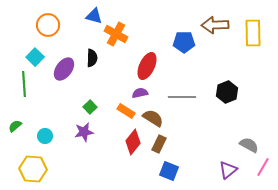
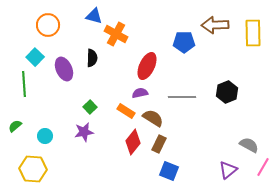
purple ellipse: rotated 60 degrees counterclockwise
